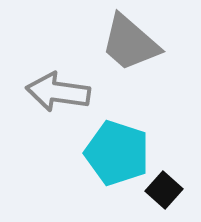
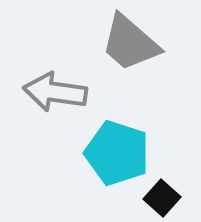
gray arrow: moved 3 px left
black square: moved 2 px left, 8 px down
